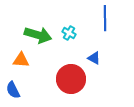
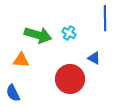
red circle: moved 1 px left
blue semicircle: moved 3 px down
